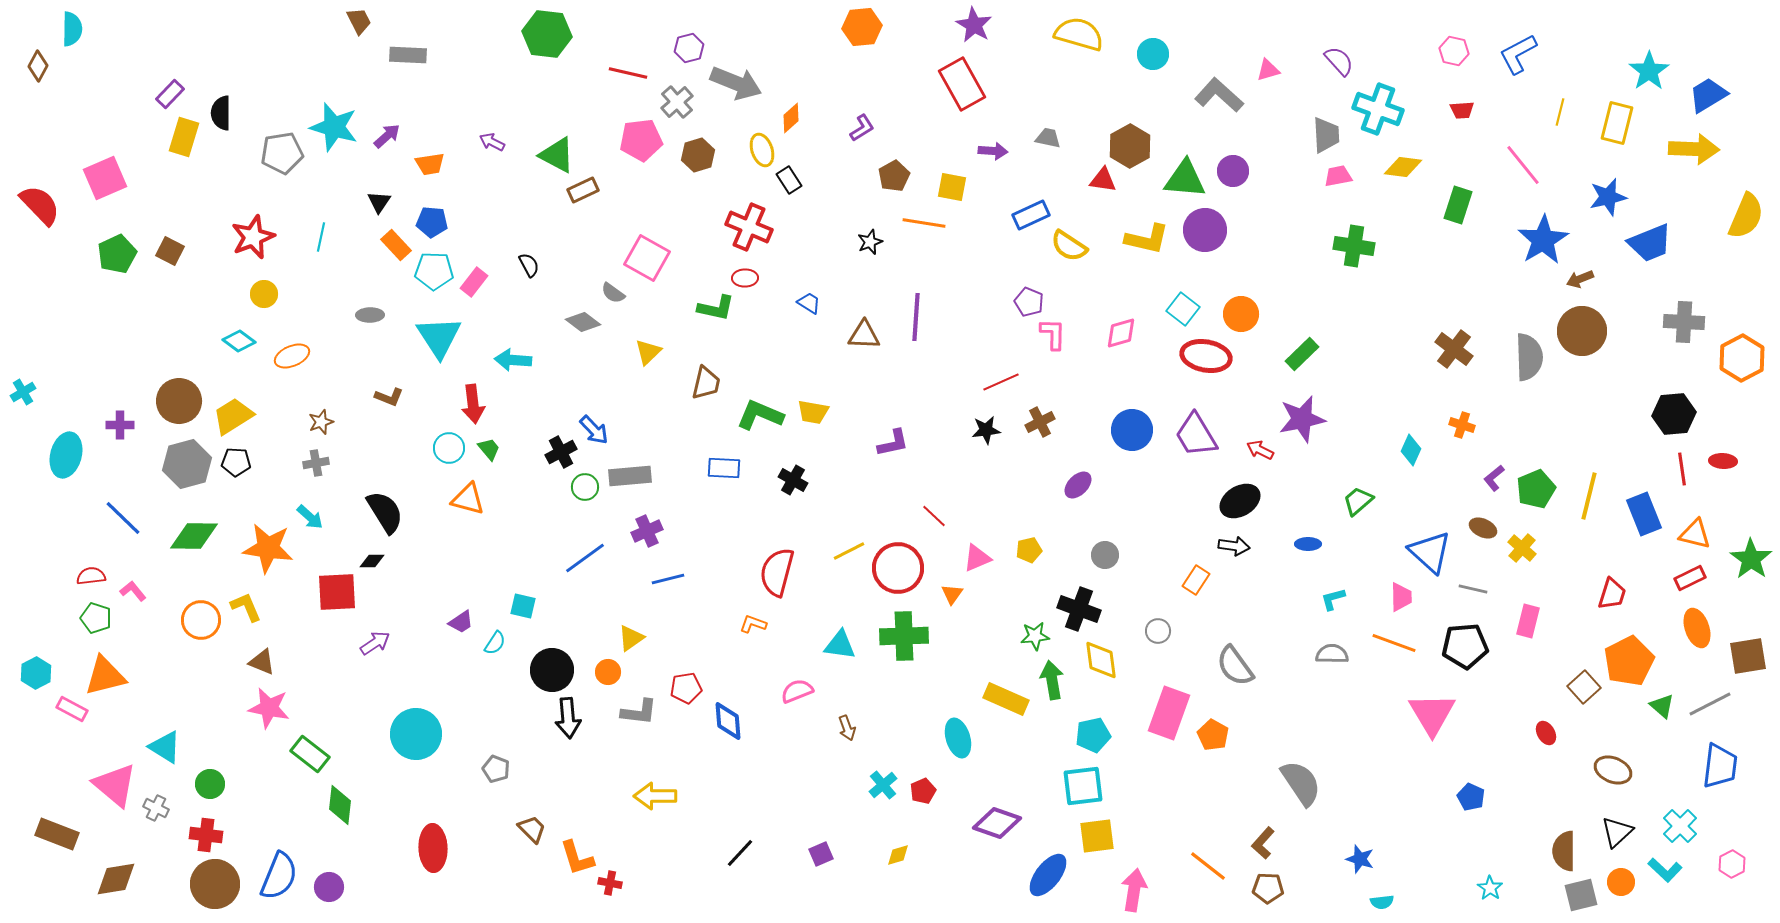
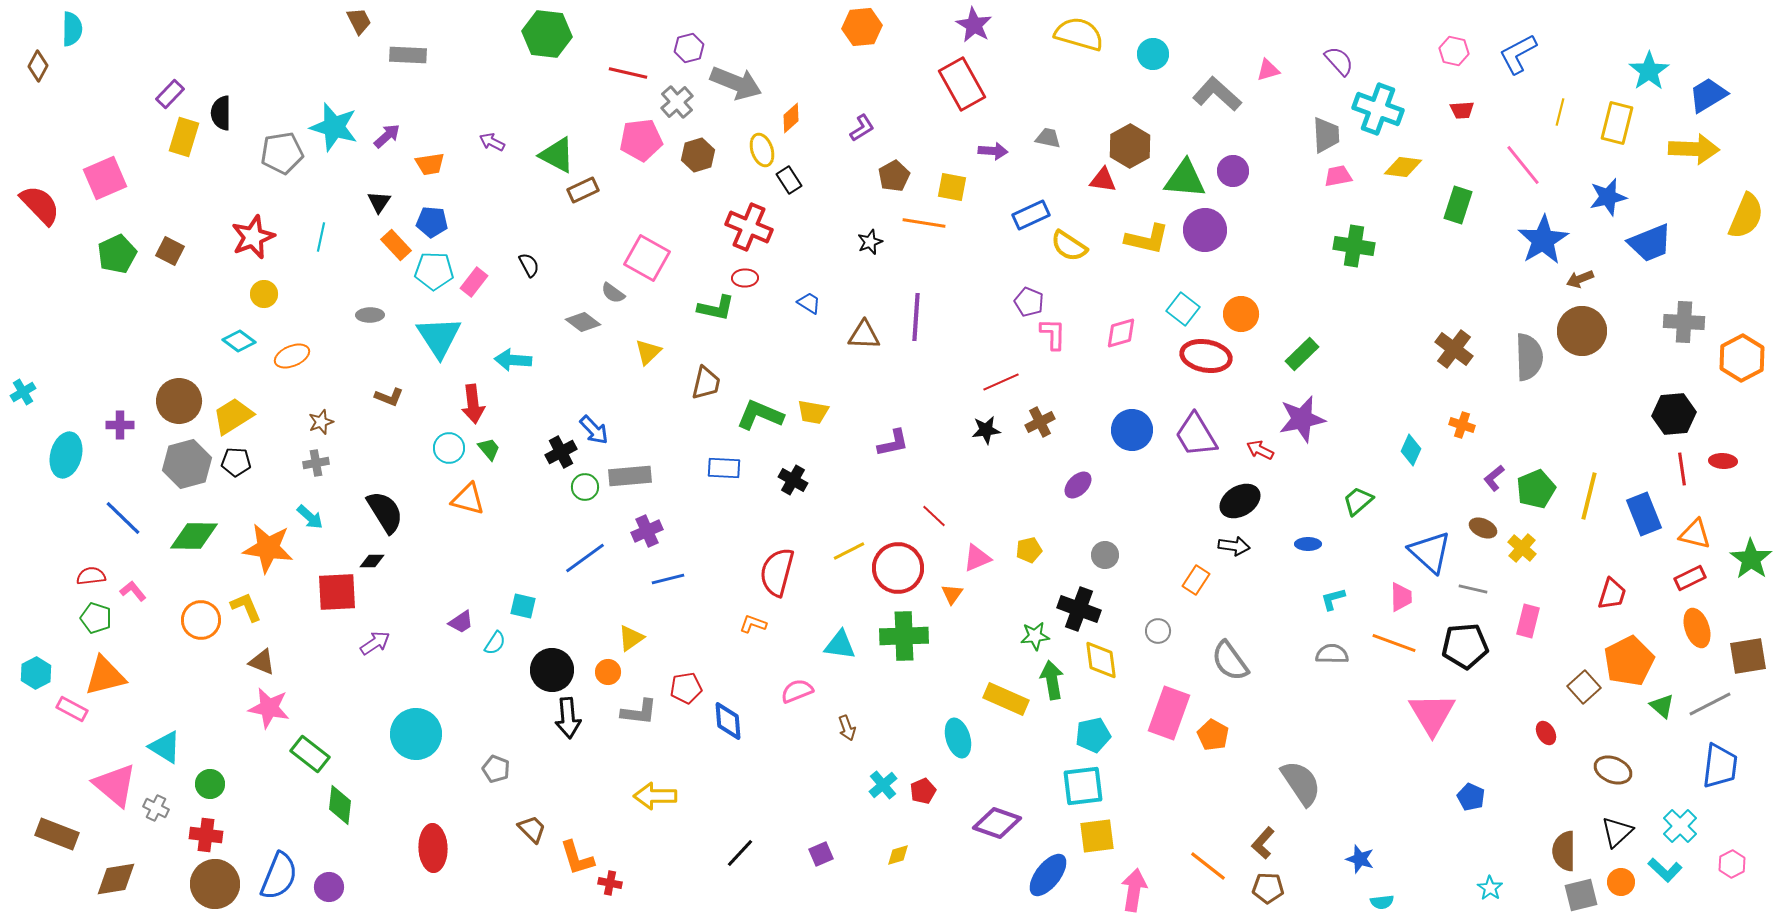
gray L-shape at (1219, 95): moved 2 px left, 1 px up
gray semicircle at (1235, 666): moved 5 px left, 5 px up
